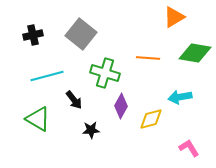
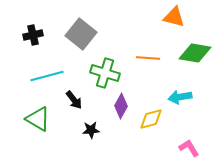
orange triangle: rotated 45 degrees clockwise
